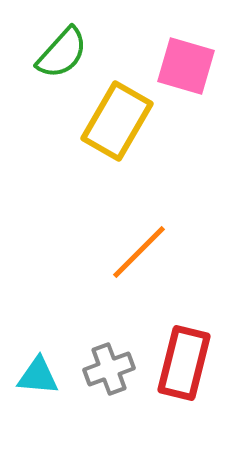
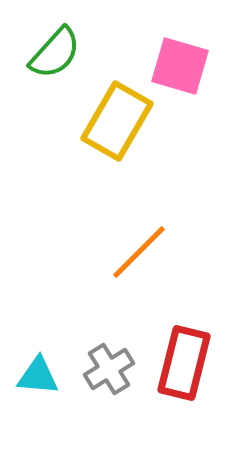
green semicircle: moved 7 px left
pink square: moved 6 px left
gray cross: rotated 12 degrees counterclockwise
